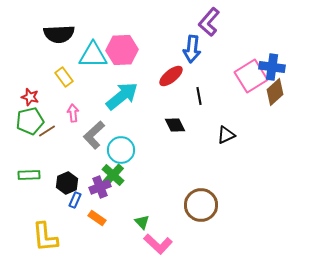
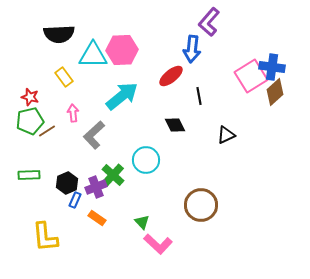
cyan circle: moved 25 px right, 10 px down
purple cross: moved 4 px left
